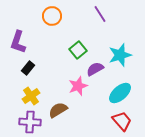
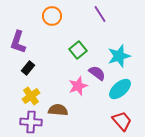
cyan star: moved 1 px left, 1 px down
purple semicircle: moved 2 px right, 4 px down; rotated 66 degrees clockwise
cyan ellipse: moved 4 px up
brown semicircle: rotated 36 degrees clockwise
purple cross: moved 1 px right
